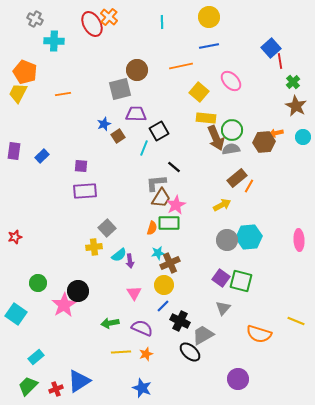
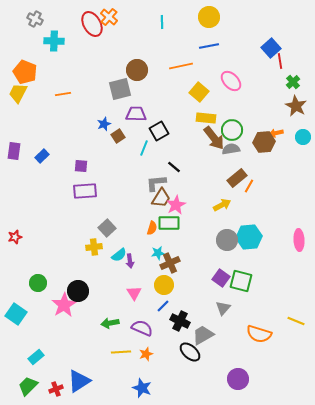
brown arrow at (216, 138): moved 2 px left; rotated 15 degrees counterclockwise
